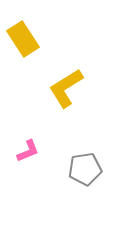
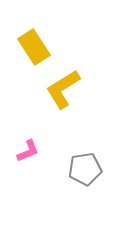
yellow rectangle: moved 11 px right, 8 px down
yellow L-shape: moved 3 px left, 1 px down
